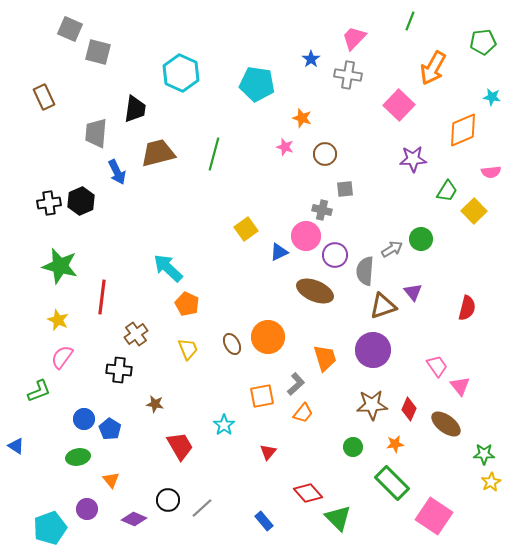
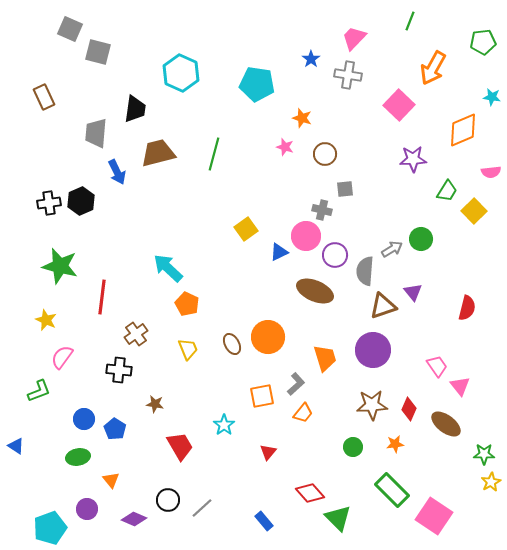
yellow star at (58, 320): moved 12 px left
blue pentagon at (110, 429): moved 5 px right
green rectangle at (392, 483): moved 7 px down
red diamond at (308, 493): moved 2 px right
